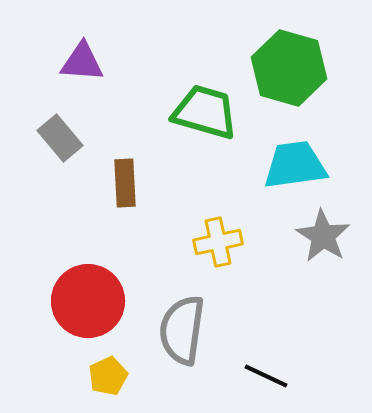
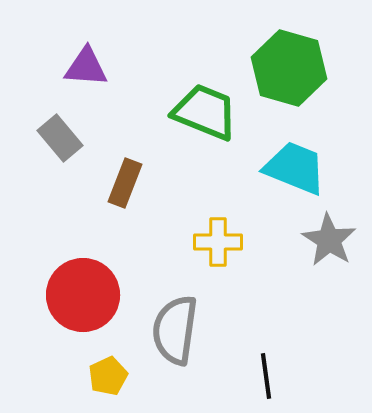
purple triangle: moved 4 px right, 5 px down
green trapezoid: rotated 6 degrees clockwise
cyan trapezoid: moved 3 px down; rotated 30 degrees clockwise
brown rectangle: rotated 24 degrees clockwise
gray star: moved 6 px right, 4 px down
yellow cross: rotated 12 degrees clockwise
red circle: moved 5 px left, 6 px up
gray semicircle: moved 7 px left
black line: rotated 57 degrees clockwise
